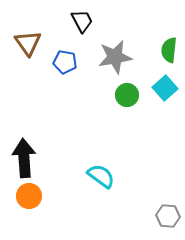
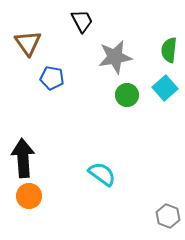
blue pentagon: moved 13 px left, 16 px down
black arrow: moved 1 px left
cyan semicircle: moved 1 px right, 2 px up
gray hexagon: rotated 15 degrees clockwise
